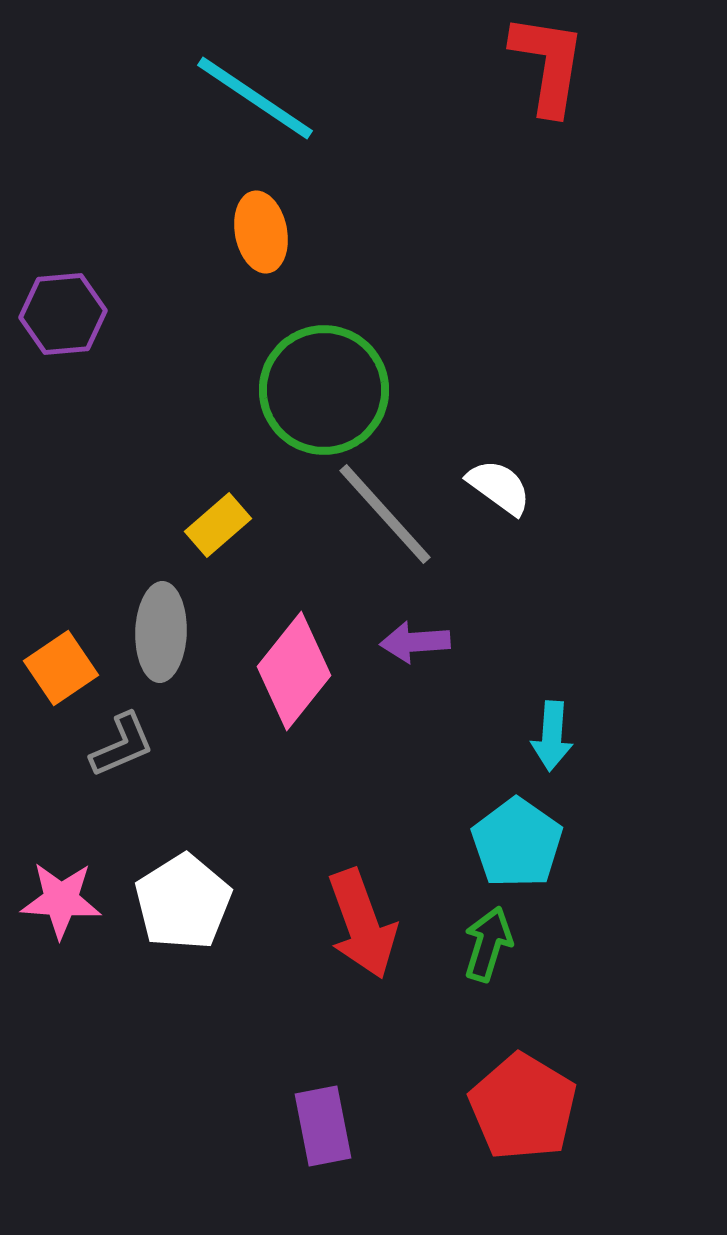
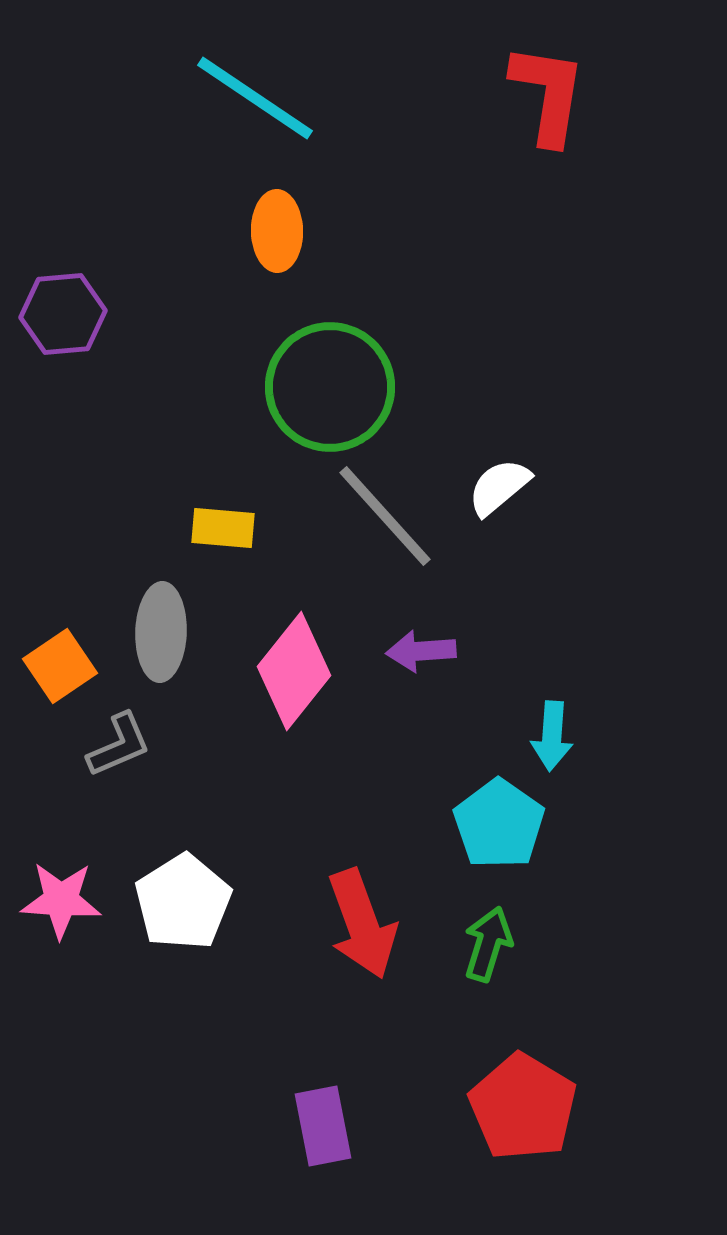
red L-shape: moved 30 px down
orange ellipse: moved 16 px right, 1 px up; rotated 10 degrees clockwise
green circle: moved 6 px right, 3 px up
white semicircle: rotated 76 degrees counterclockwise
gray line: moved 2 px down
yellow rectangle: moved 5 px right, 3 px down; rotated 46 degrees clockwise
purple arrow: moved 6 px right, 9 px down
orange square: moved 1 px left, 2 px up
gray L-shape: moved 3 px left
cyan pentagon: moved 18 px left, 19 px up
